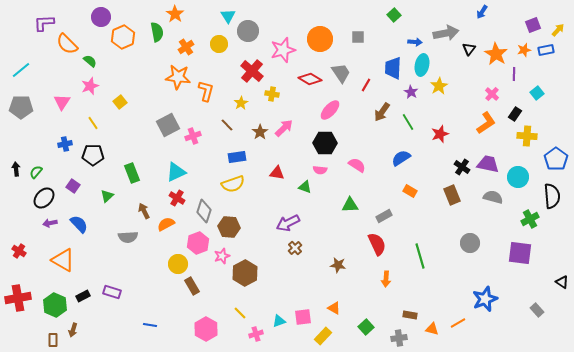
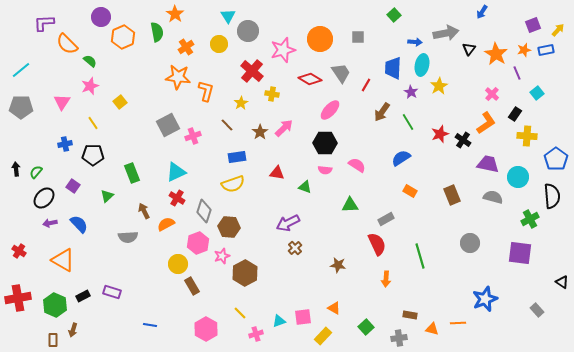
purple line at (514, 74): moved 3 px right, 1 px up; rotated 24 degrees counterclockwise
black cross at (462, 167): moved 1 px right, 27 px up
pink semicircle at (320, 170): moved 5 px right
gray rectangle at (384, 216): moved 2 px right, 3 px down
orange line at (458, 323): rotated 28 degrees clockwise
